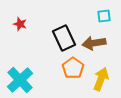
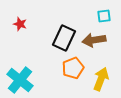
black rectangle: rotated 50 degrees clockwise
brown arrow: moved 3 px up
orange pentagon: rotated 15 degrees clockwise
cyan cross: rotated 8 degrees counterclockwise
